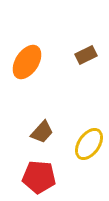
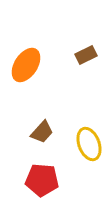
orange ellipse: moved 1 px left, 3 px down
yellow ellipse: rotated 56 degrees counterclockwise
red pentagon: moved 3 px right, 3 px down
